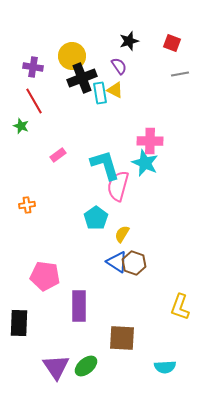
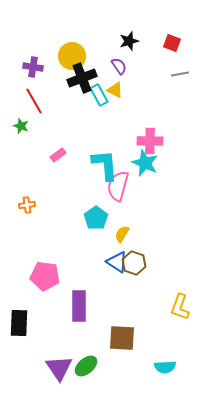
cyan rectangle: moved 1 px left, 2 px down; rotated 20 degrees counterclockwise
cyan L-shape: rotated 12 degrees clockwise
purple triangle: moved 3 px right, 1 px down
